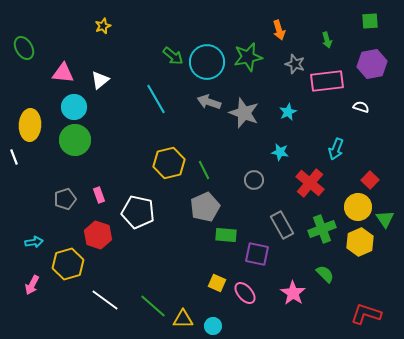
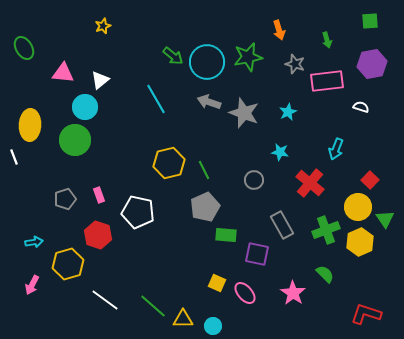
cyan circle at (74, 107): moved 11 px right
green cross at (322, 229): moved 4 px right, 1 px down
